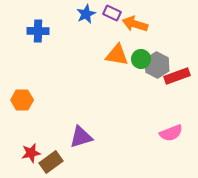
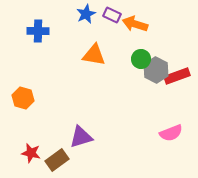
purple rectangle: moved 2 px down
orange triangle: moved 23 px left
gray hexagon: moved 1 px left, 5 px down
orange hexagon: moved 1 px right, 2 px up; rotated 15 degrees clockwise
red star: rotated 24 degrees clockwise
brown rectangle: moved 6 px right, 2 px up
